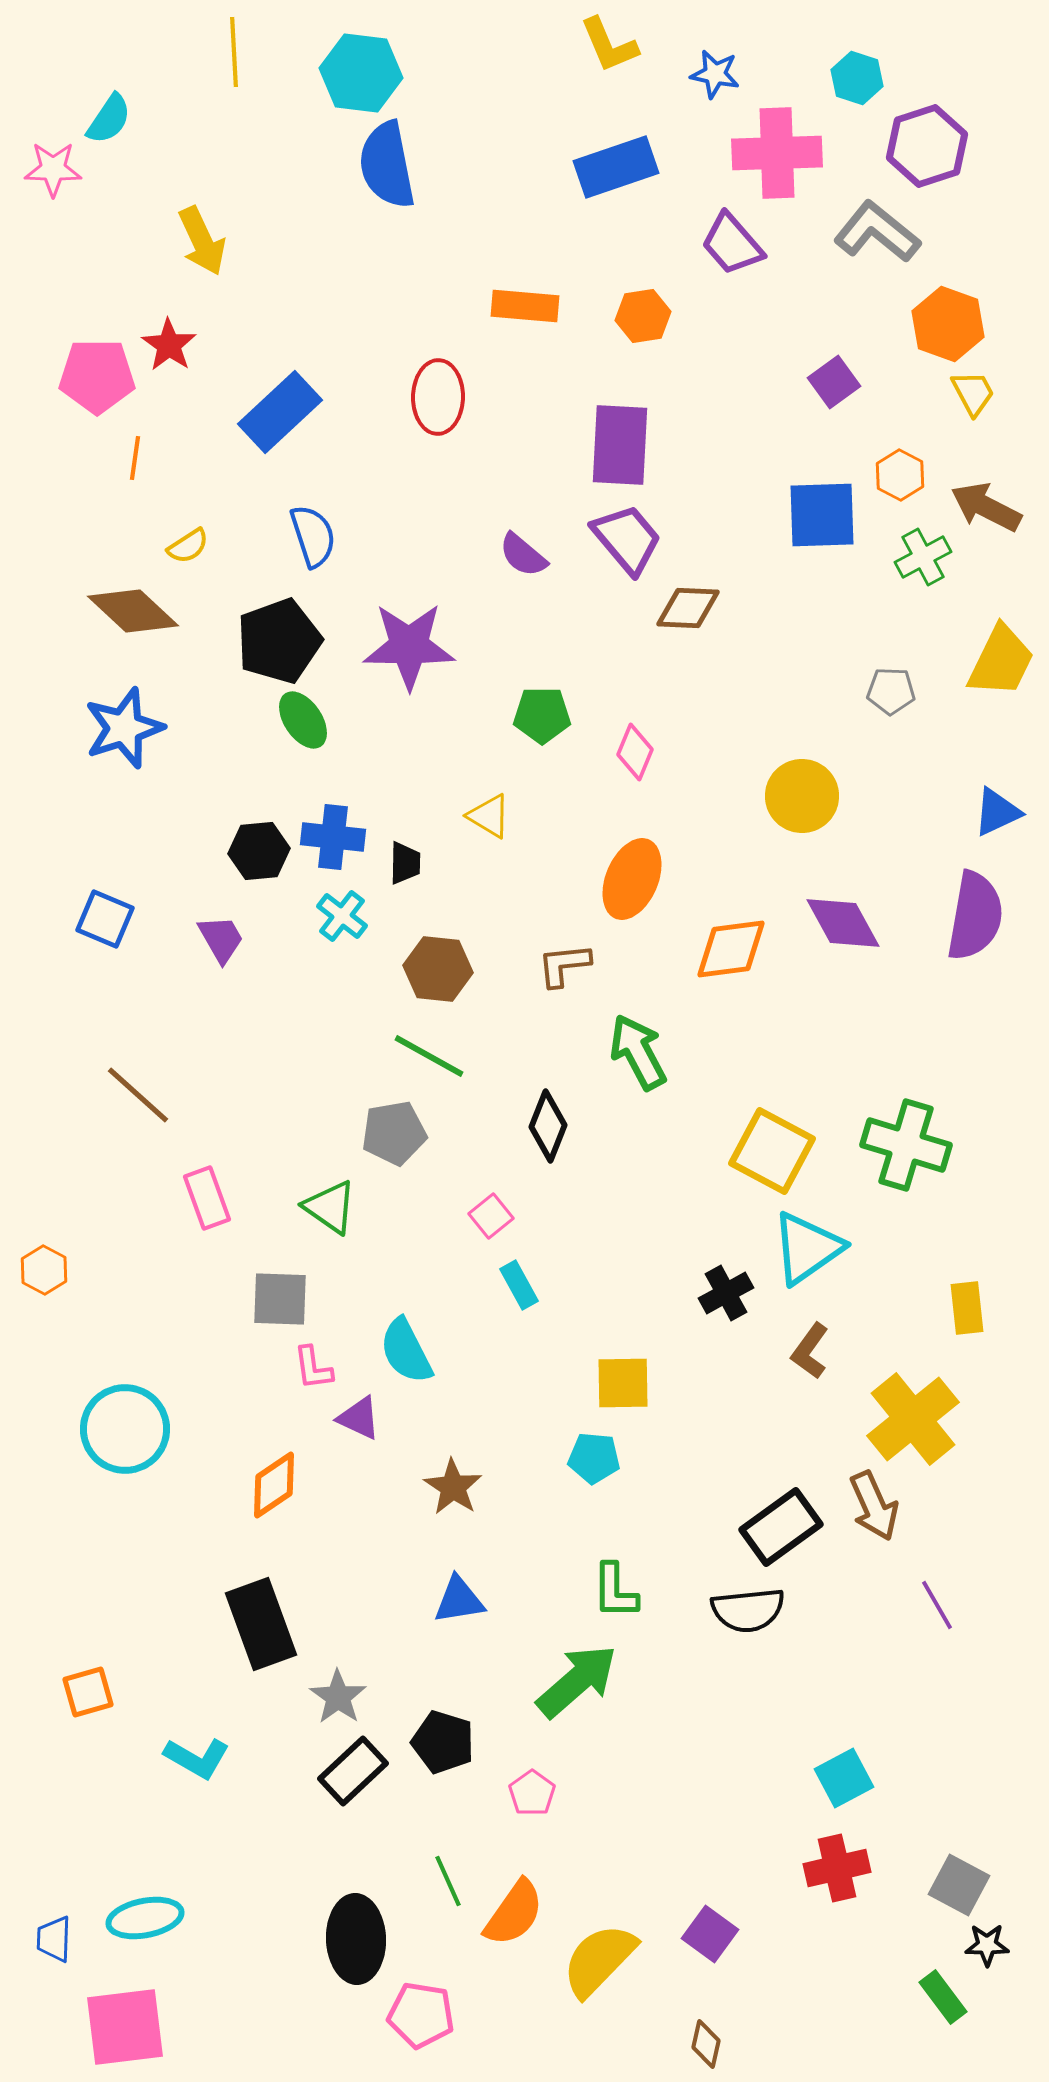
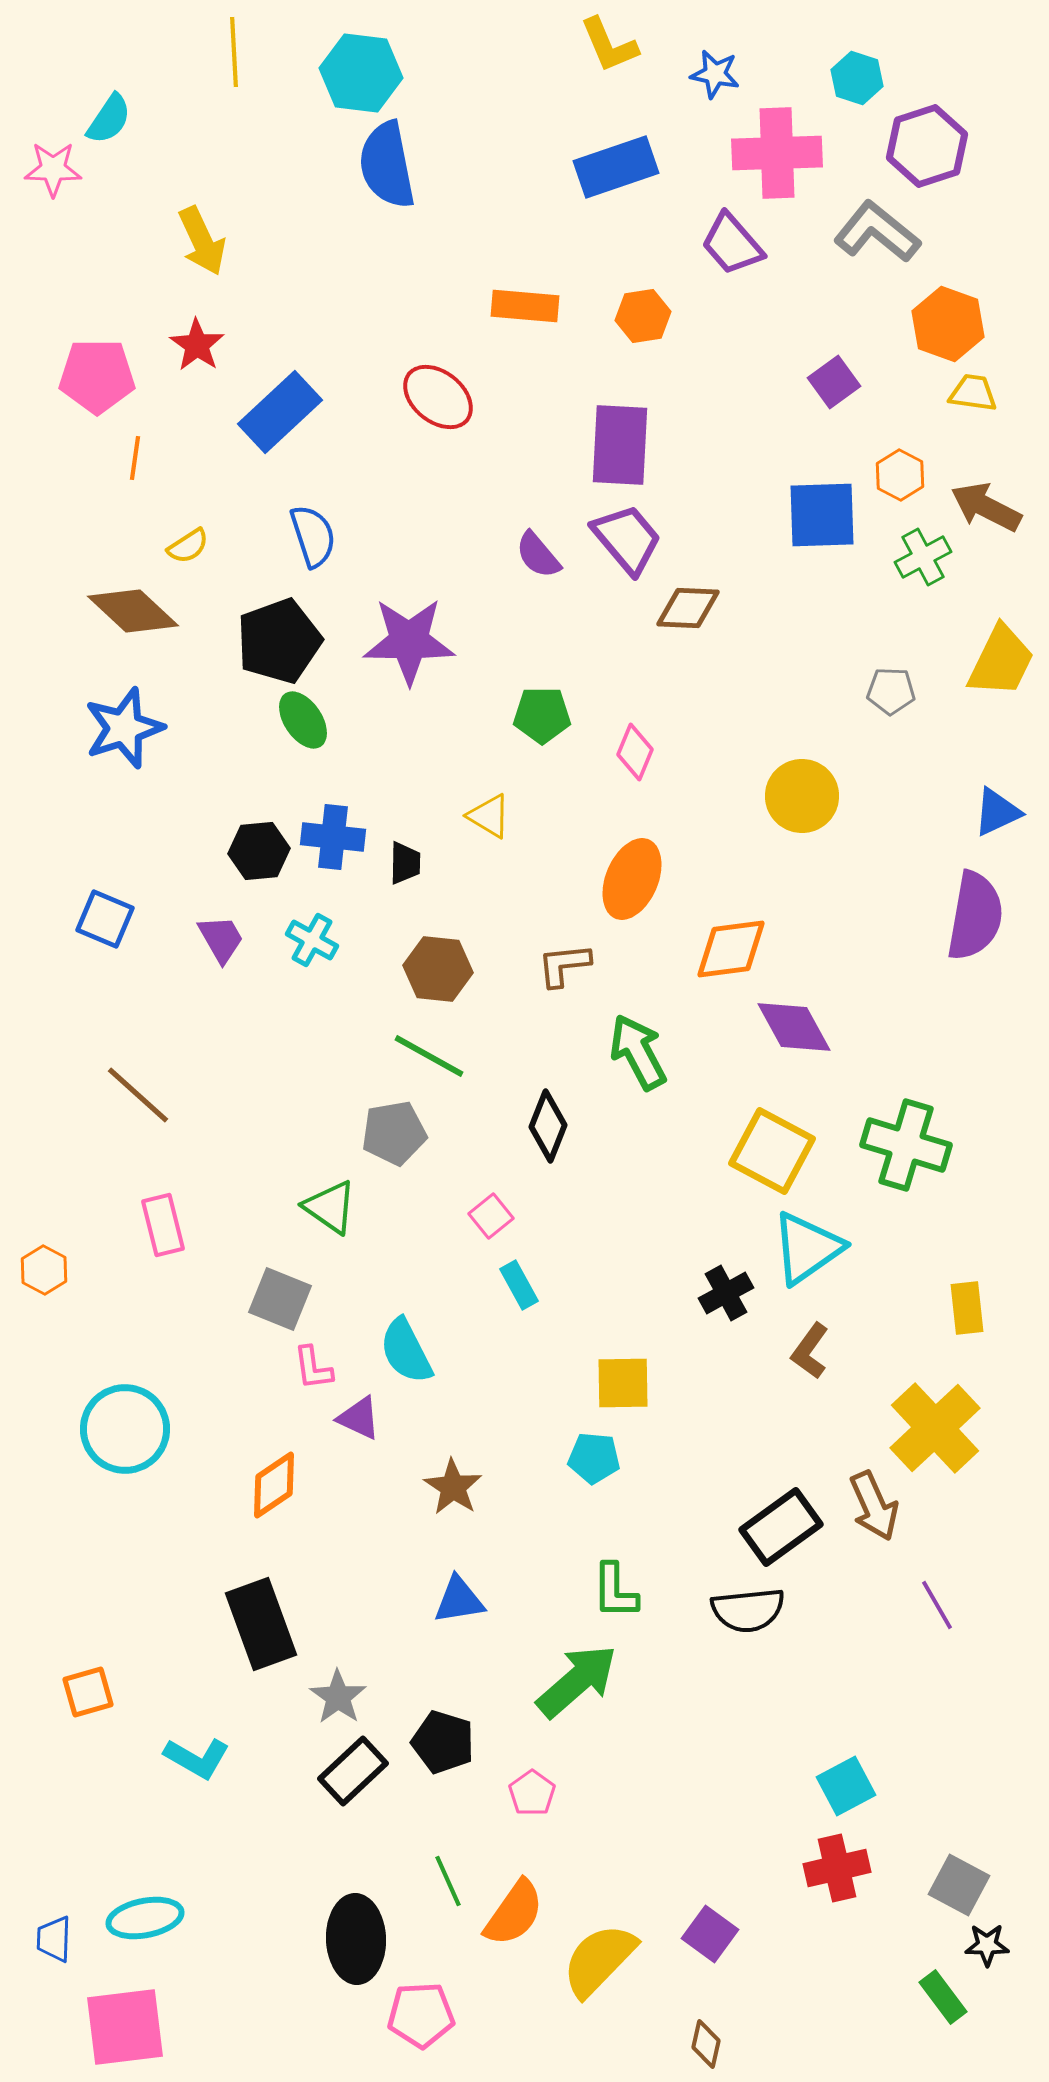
red star at (169, 345): moved 28 px right
yellow trapezoid at (973, 393): rotated 54 degrees counterclockwise
red ellipse at (438, 397): rotated 52 degrees counterclockwise
purple semicircle at (523, 555): moved 15 px right; rotated 10 degrees clockwise
purple star at (409, 646): moved 5 px up
cyan cross at (342, 916): moved 30 px left, 24 px down; rotated 9 degrees counterclockwise
purple diamond at (843, 923): moved 49 px left, 104 px down
pink rectangle at (207, 1198): moved 44 px left, 27 px down; rotated 6 degrees clockwise
gray square at (280, 1299): rotated 20 degrees clockwise
yellow cross at (913, 1419): moved 22 px right, 9 px down; rotated 4 degrees counterclockwise
cyan square at (844, 1778): moved 2 px right, 8 px down
pink pentagon at (421, 2015): rotated 12 degrees counterclockwise
